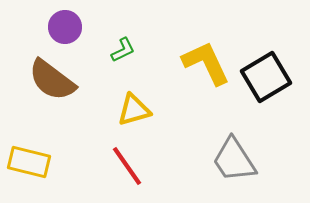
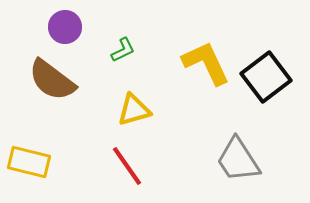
black square: rotated 6 degrees counterclockwise
gray trapezoid: moved 4 px right
